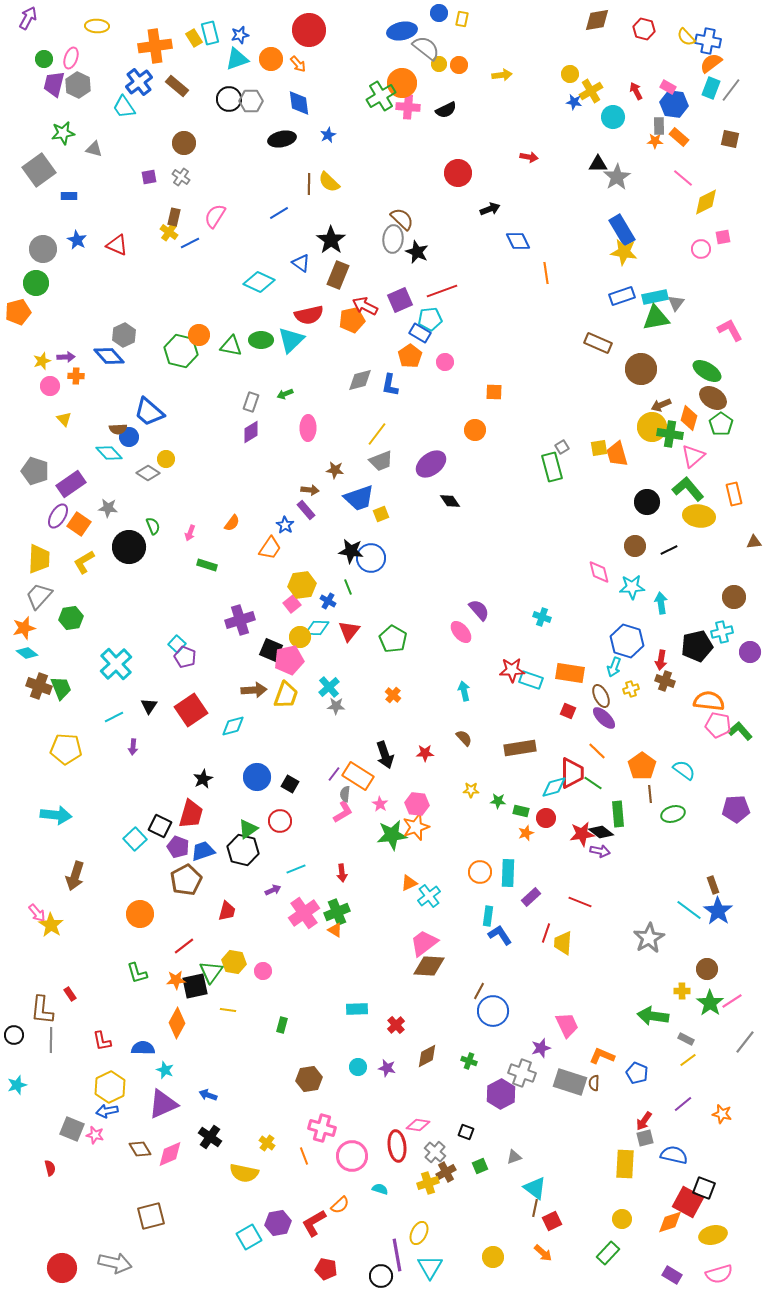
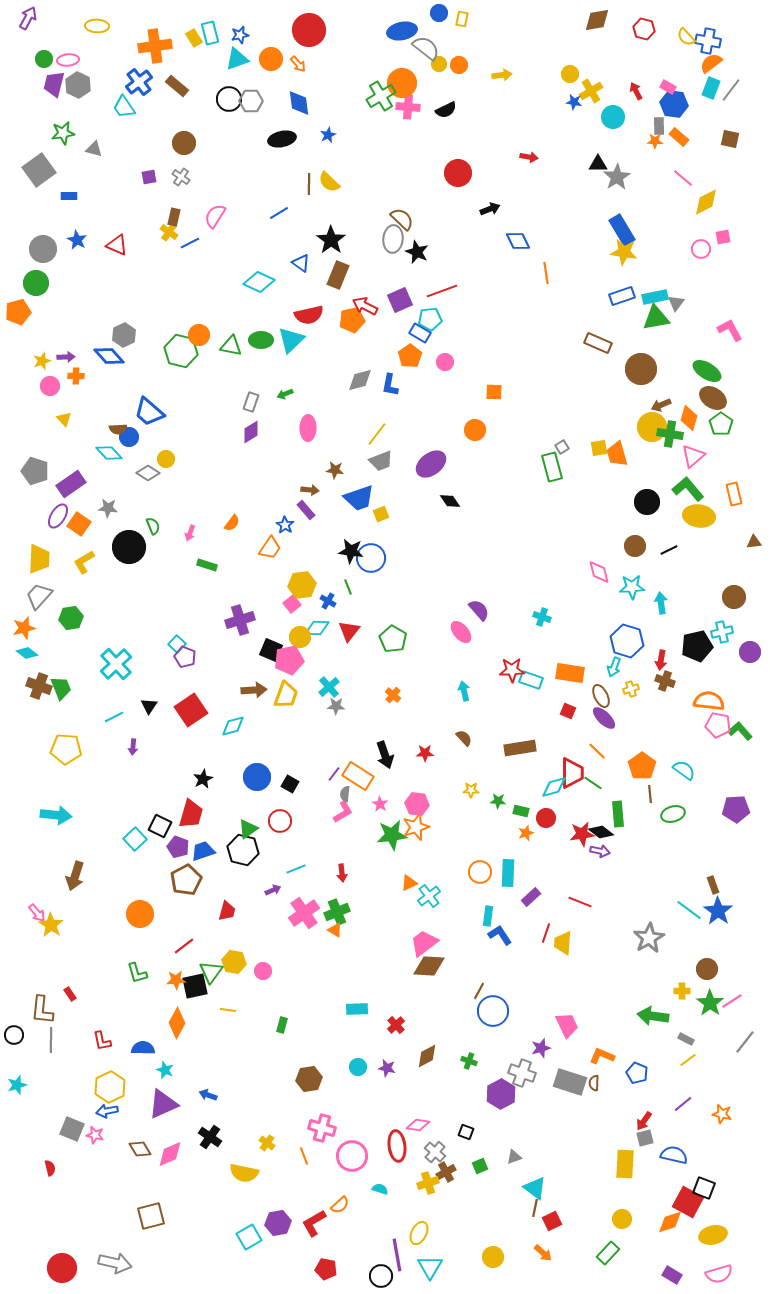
pink ellipse at (71, 58): moved 3 px left, 2 px down; rotated 65 degrees clockwise
